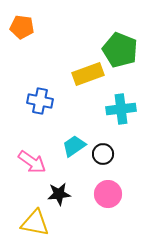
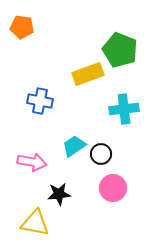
cyan cross: moved 3 px right
black circle: moved 2 px left
pink arrow: rotated 24 degrees counterclockwise
pink circle: moved 5 px right, 6 px up
